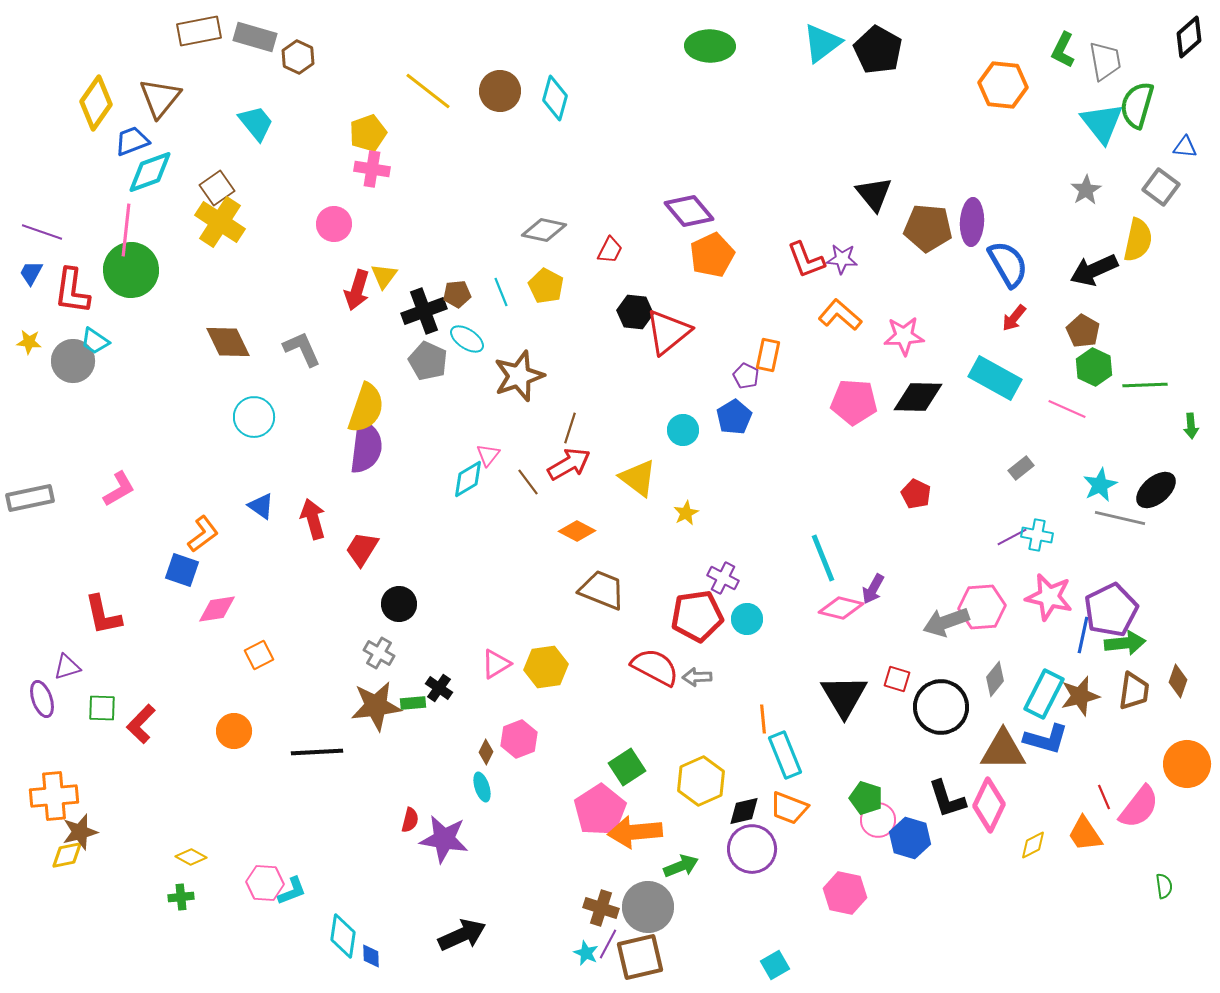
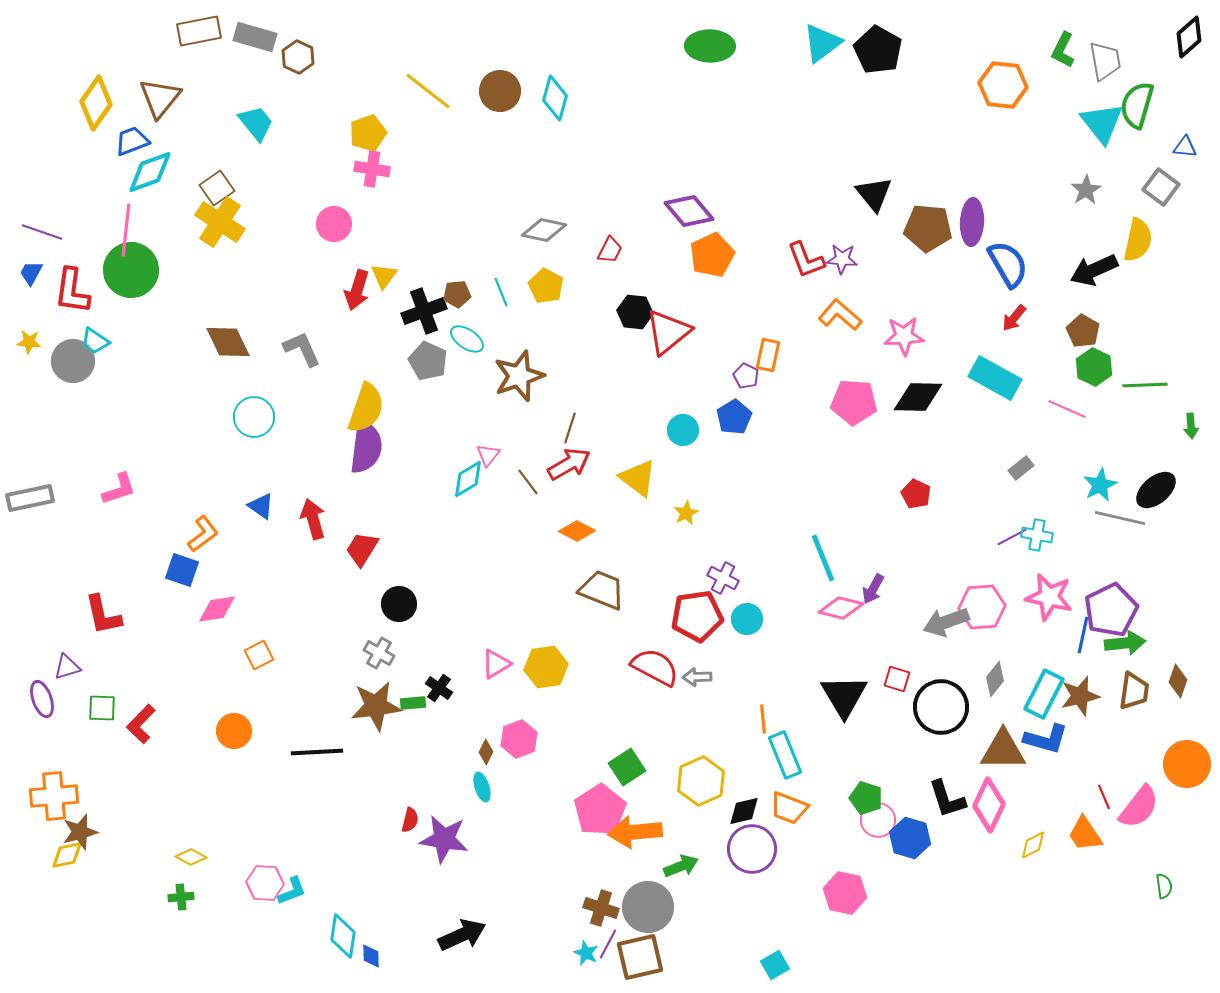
pink L-shape at (119, 489): rotated 12 degrees clockwise
